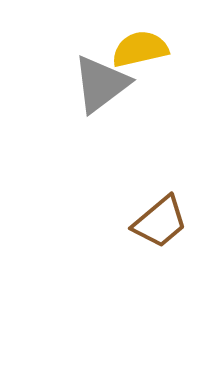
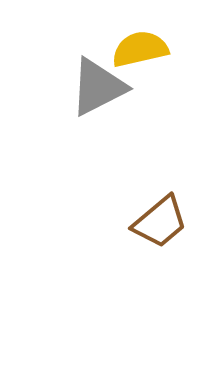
gray triangle: moved 3 px left, 3 px down; rotated 10 degrees clockwise
